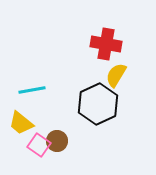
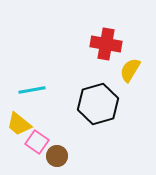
yellow semicircle: moved 14 px right, 5 px up
black hexagon: rotated 9 degrees clockwise
yellow trapezoid: moved 2 px left, 1 px down
brown circle: moved 15 px down
pink square: moved 2 px left, 3 px up
